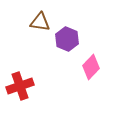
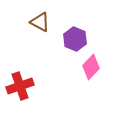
brown triangle: rotated 20 degrees clockwise
purple hexagon: moved 8 px right
